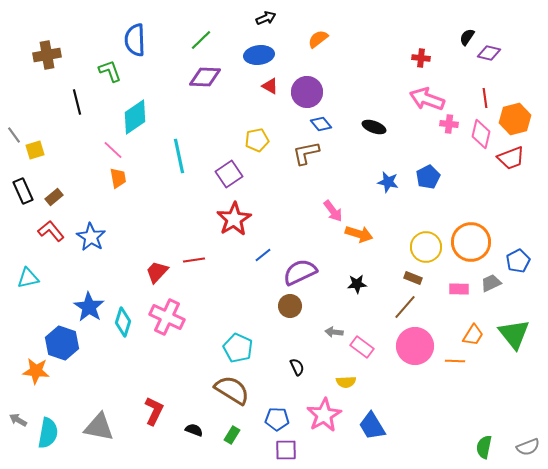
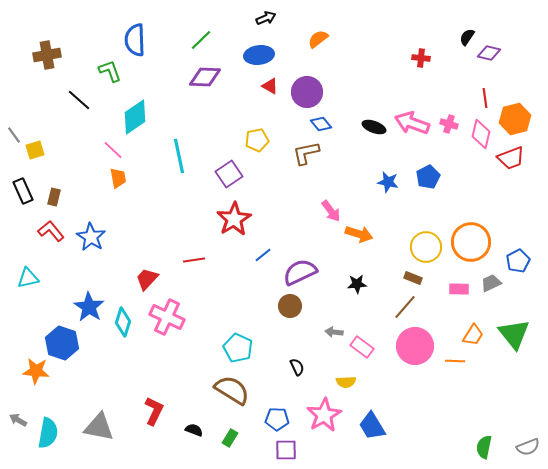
pink arrow at (427, 99): moved 15 px left, 24 px down
black line at (77, 102): moved 2 px right, 2 px up; rotated 35 degrees counterclockwise
pink cross at (449, 124): rotated 12 degrees clockwise
brown rectangle at (54, 197): rotated 36 degrees counterclockwise
pink arrow at (333, 211): moved 2 px left
red trapezoid at (157, 272): moved 10 px left, 7 px down
green rectangle at (232, 435): moved 2 px left, 3 px down
